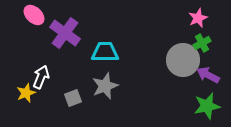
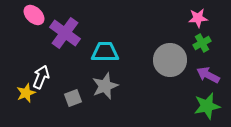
pink star: rotated 18 degrees clockwise
gray circle: moved 13 px left
